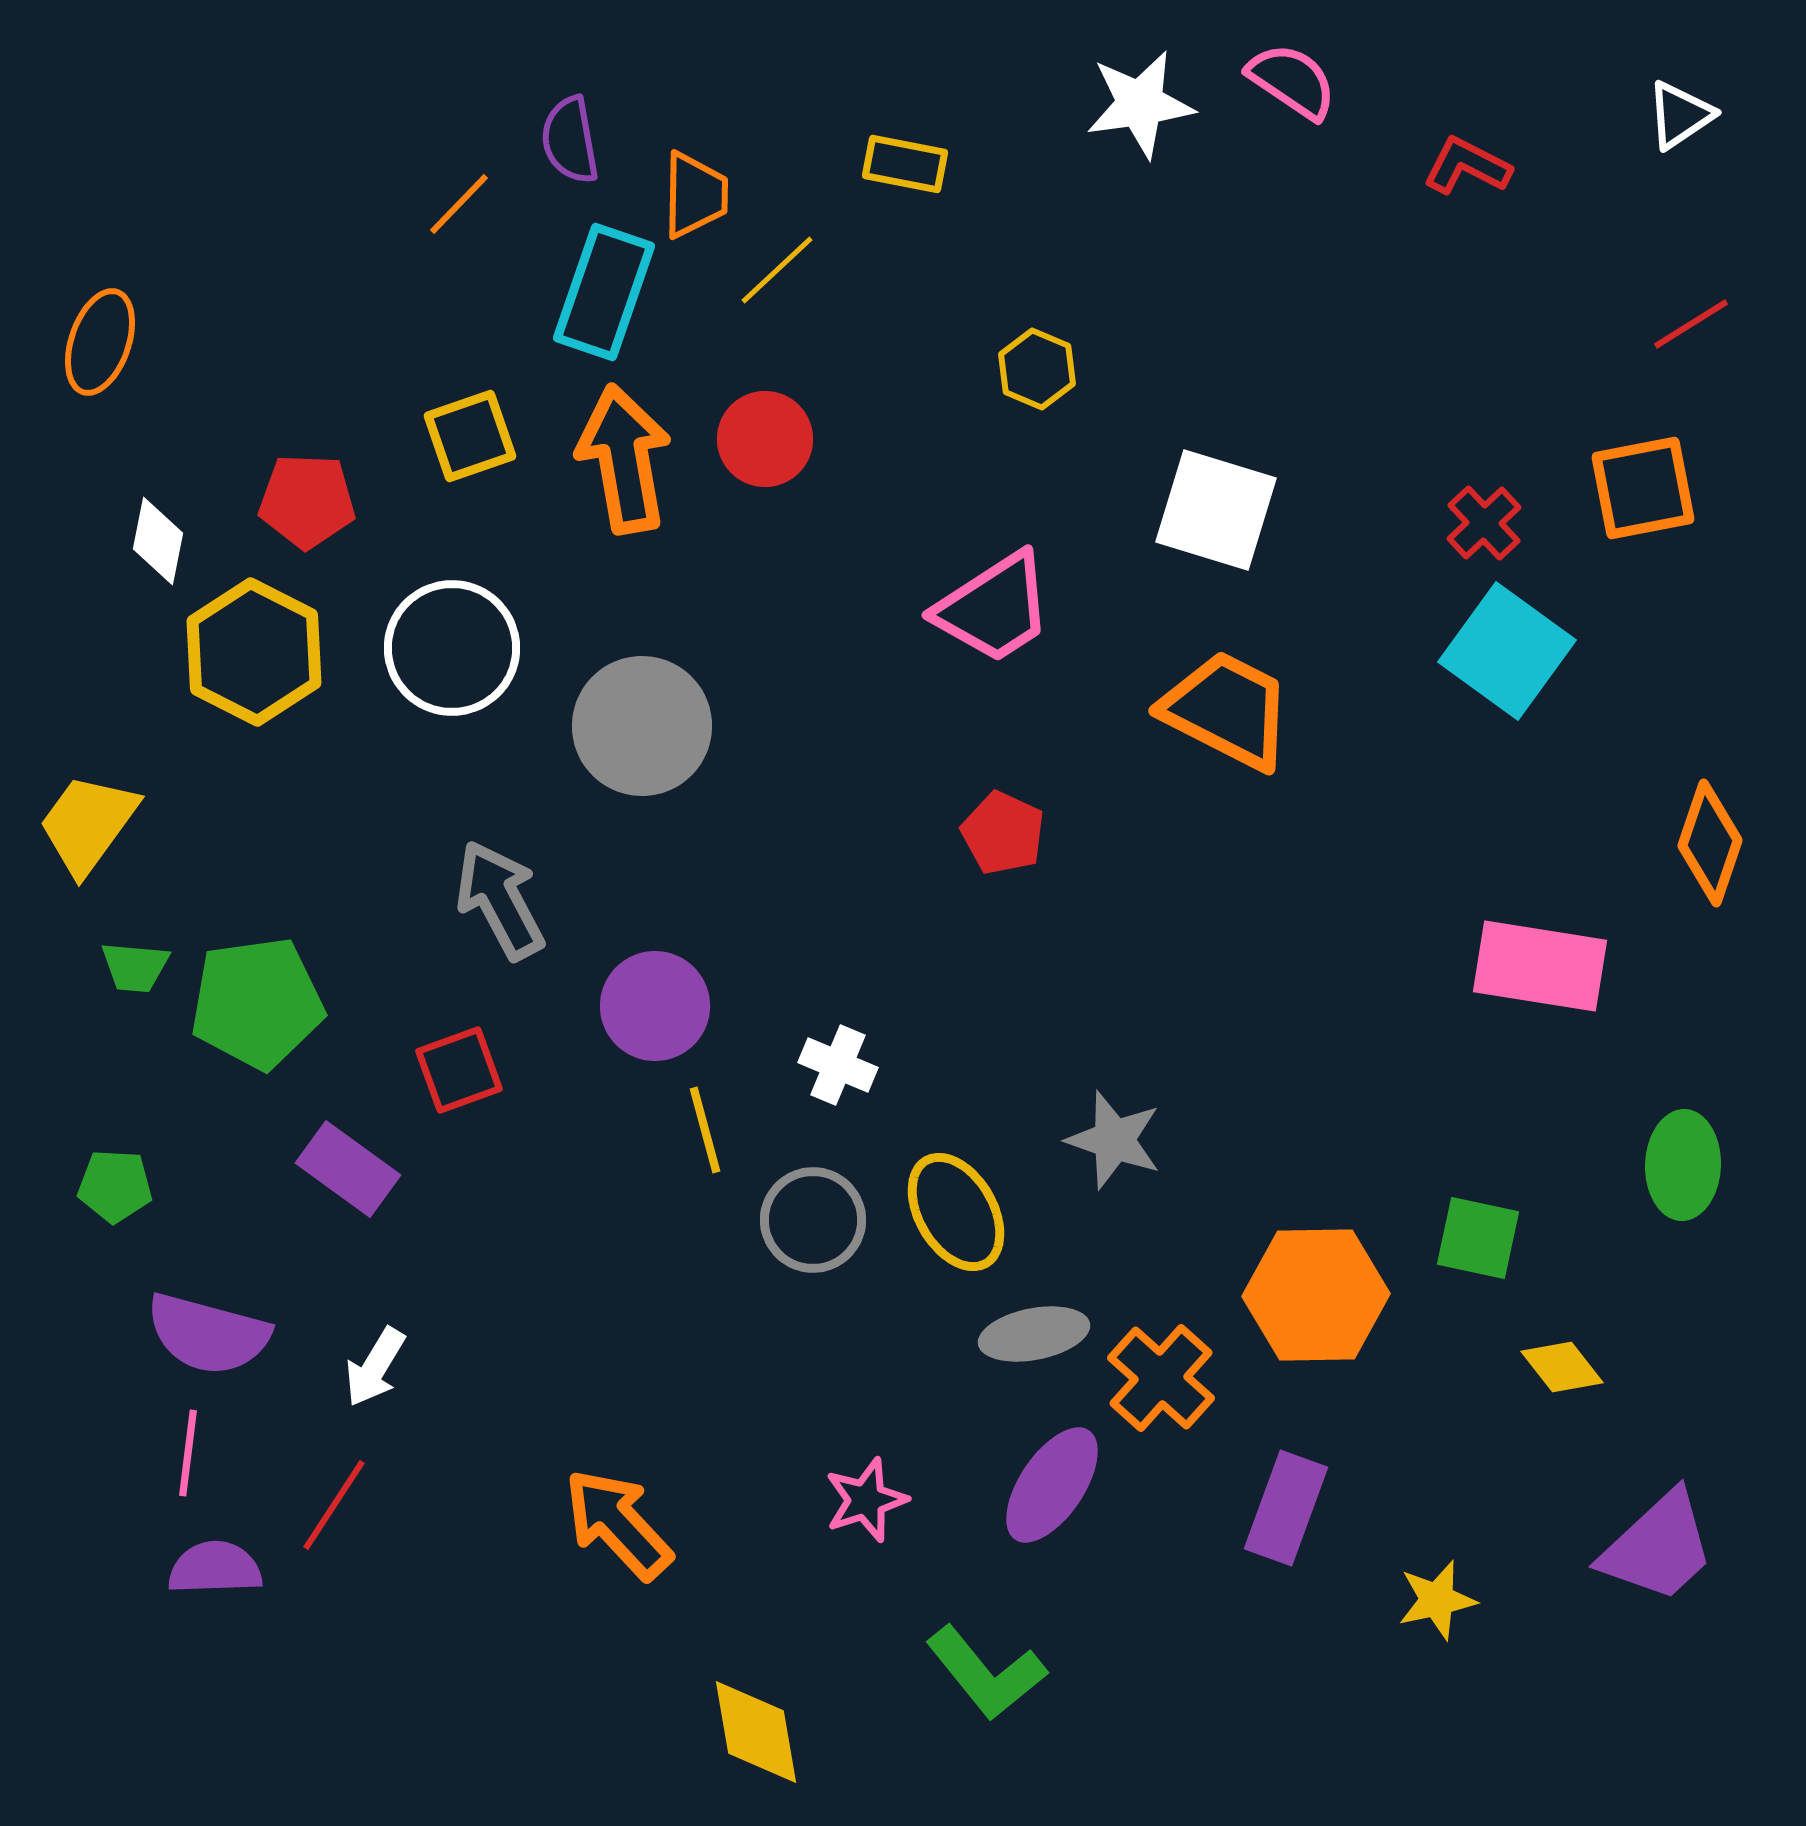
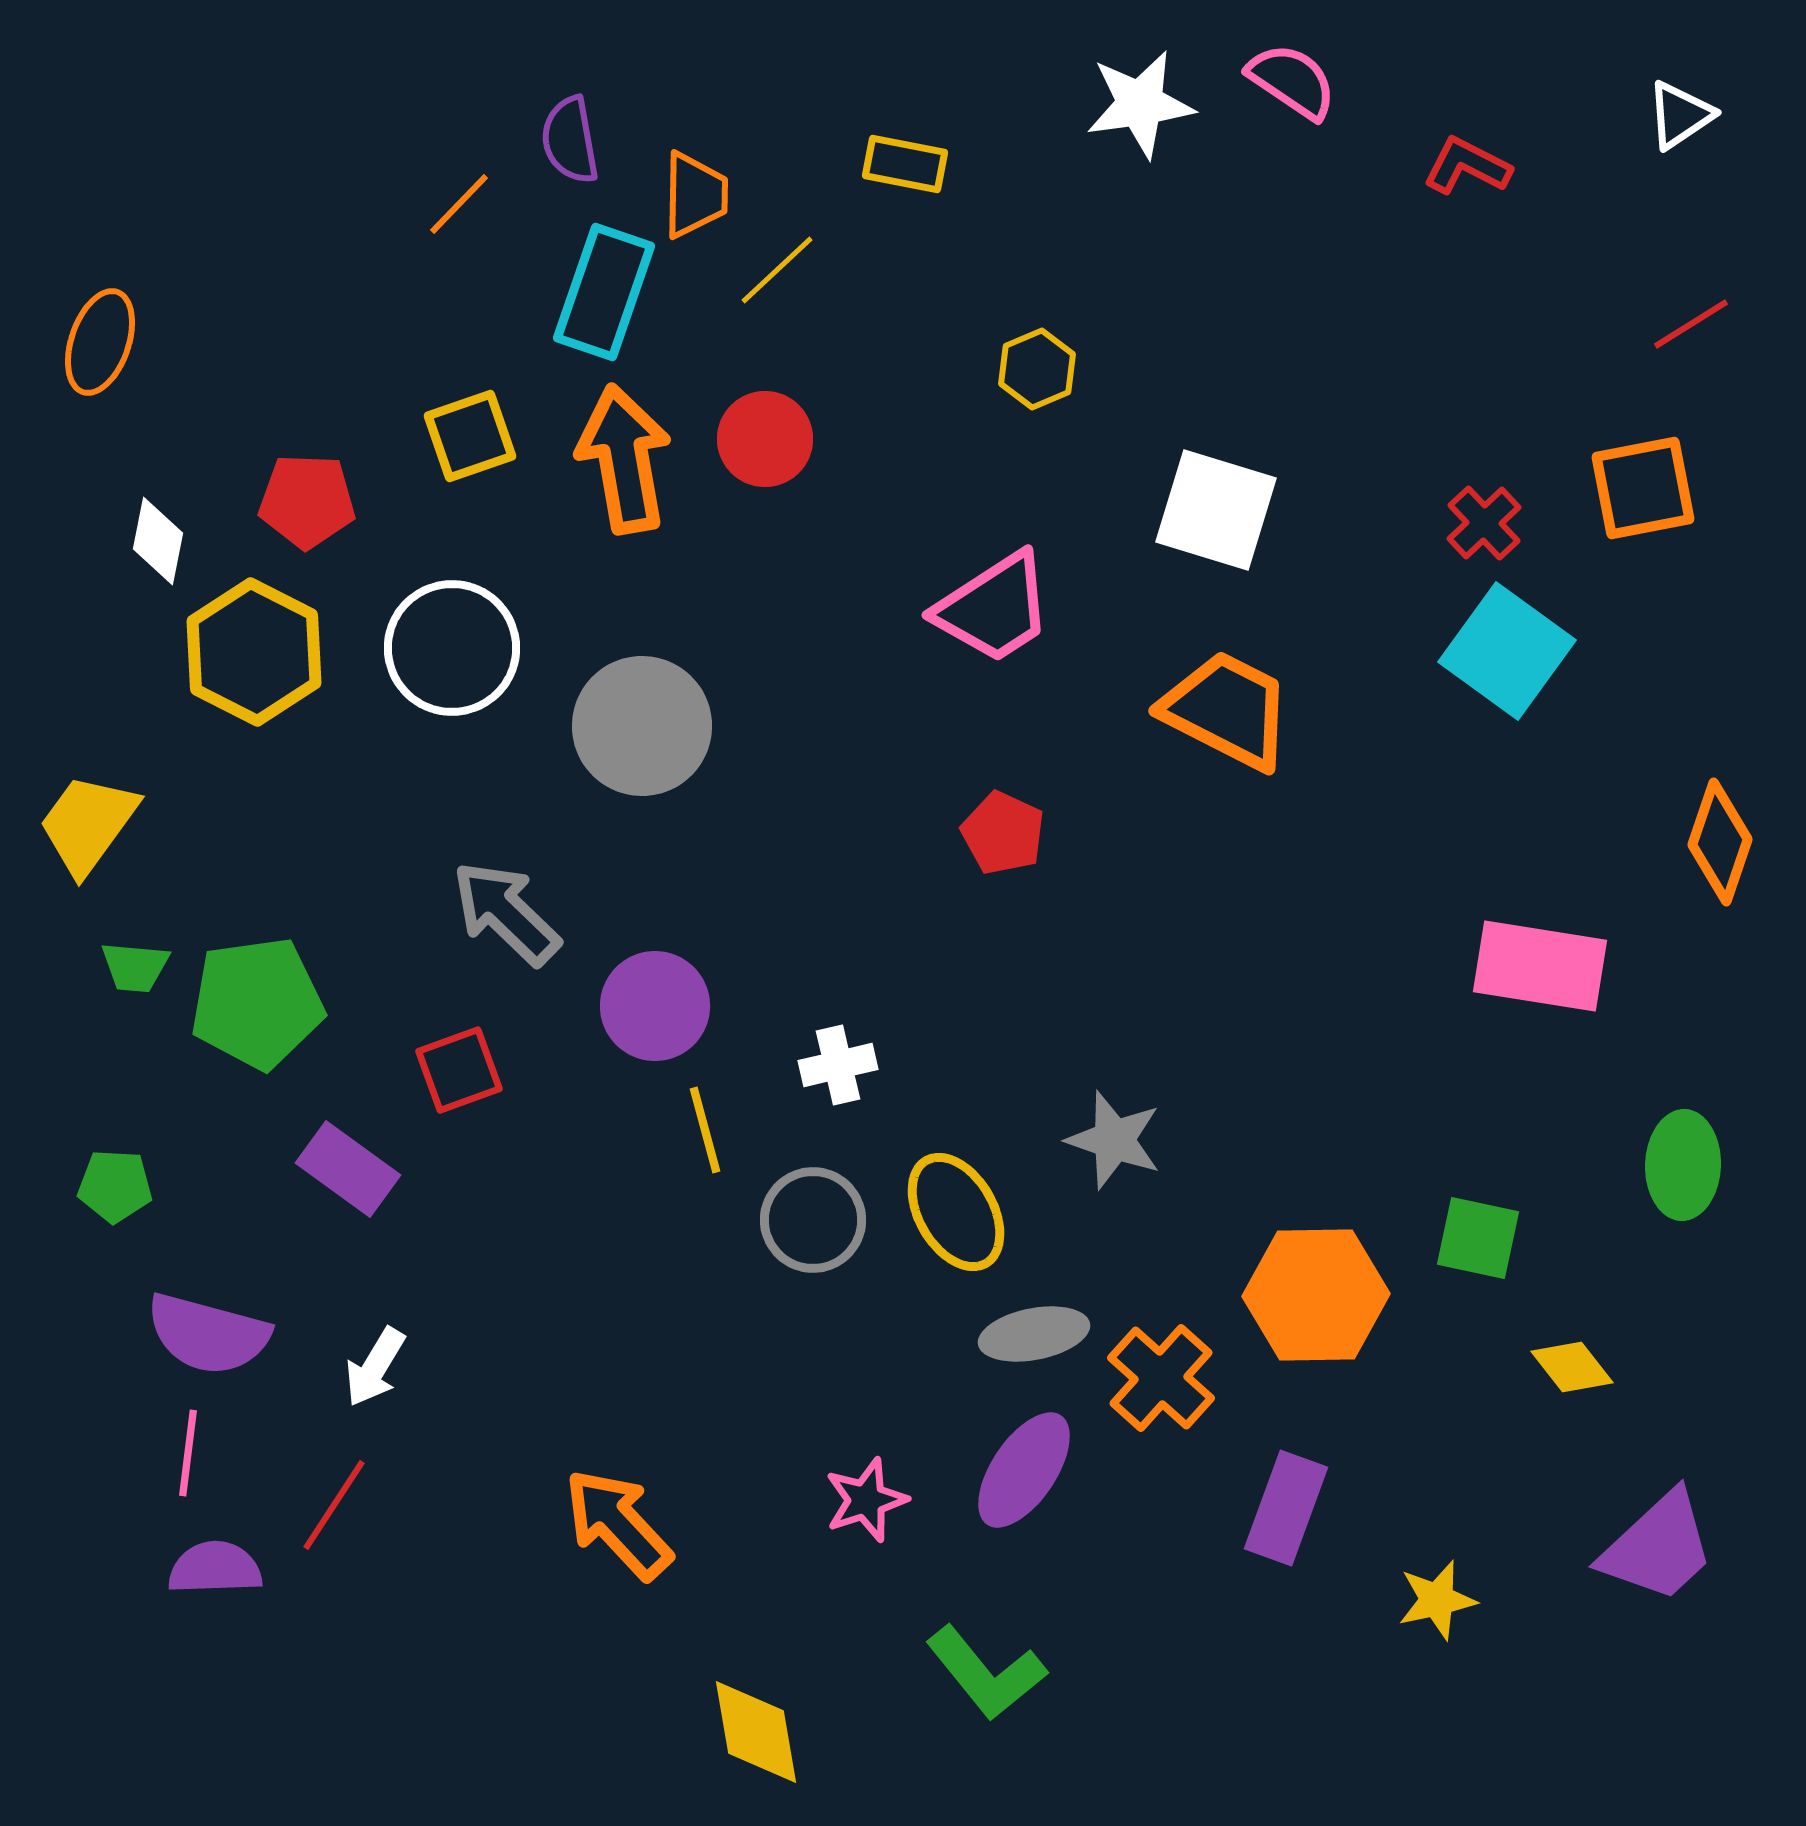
yellow hexagon at (1037, 369): rotated 14 degrees clockwise
orange diamond at (1710, 843): moved 10 px right, 1 px up
gray arrow at (500, 900): moved 6 px right, 13 px down; rotated 18 degrees counterclockwise
white cross at (838, 1065): rotated 36 degrees counterclockwise
yellow diamond at (1562, 1367): moved 10 px right
purple ellipse at (1052, 1485): moved 28 px left, 15 px up
